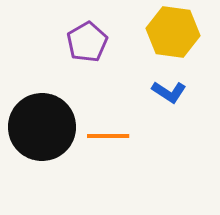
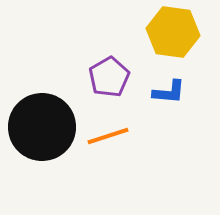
purple pentagon: moved 22 px right, 35 px down
blue L-shape: rotated 28 degrees counterclockwise
orange line: rotated 18 degrees counterclockwise
